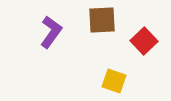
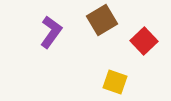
brown square: rotated 28 degrees counterclockwise
yellow square: moved 1 px right, 1 px down
